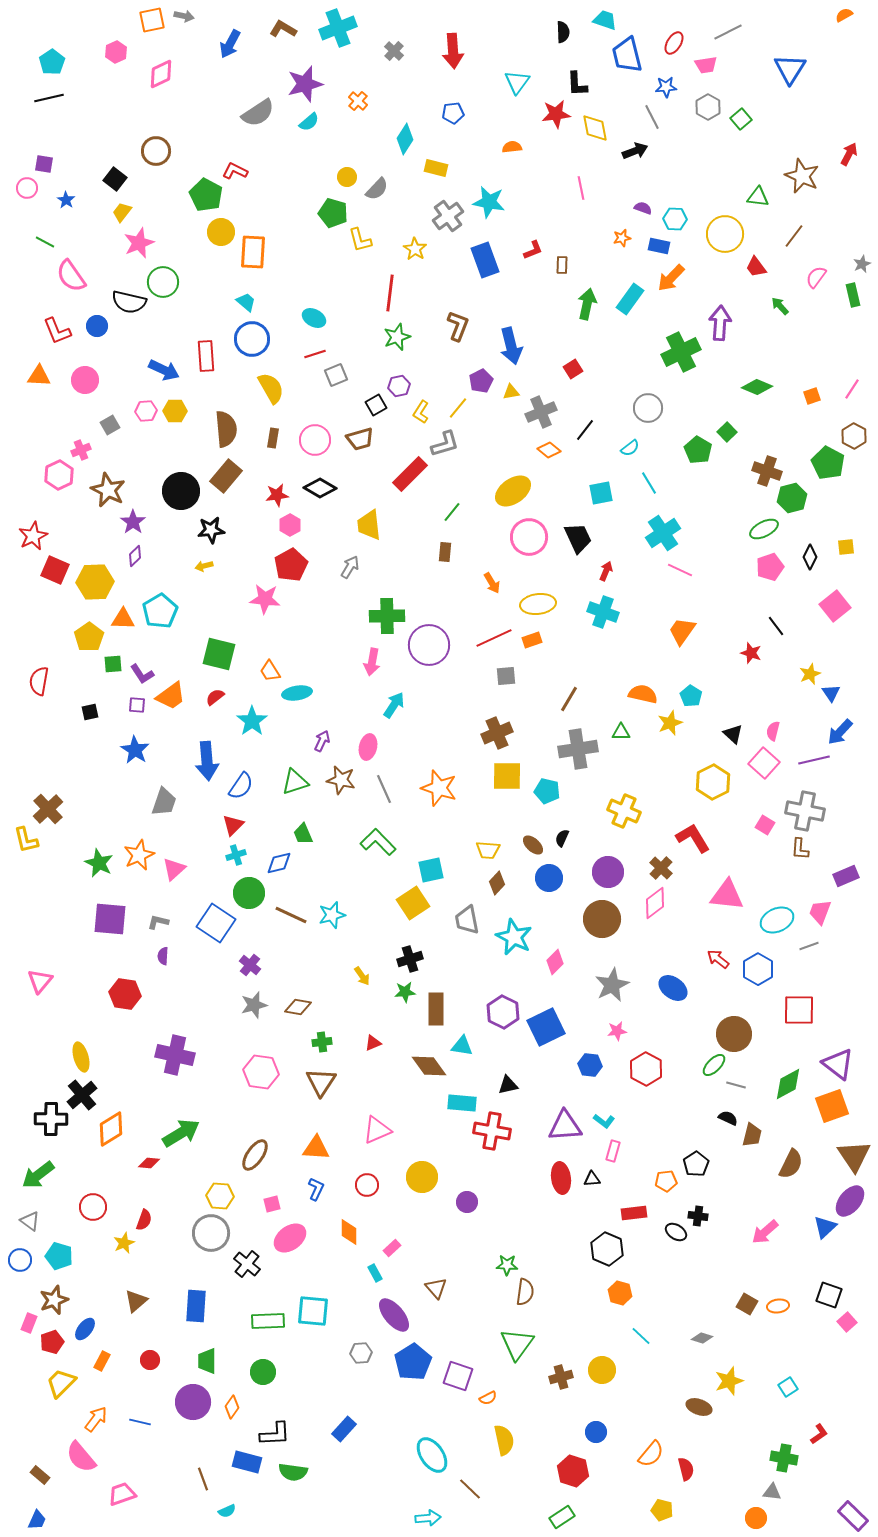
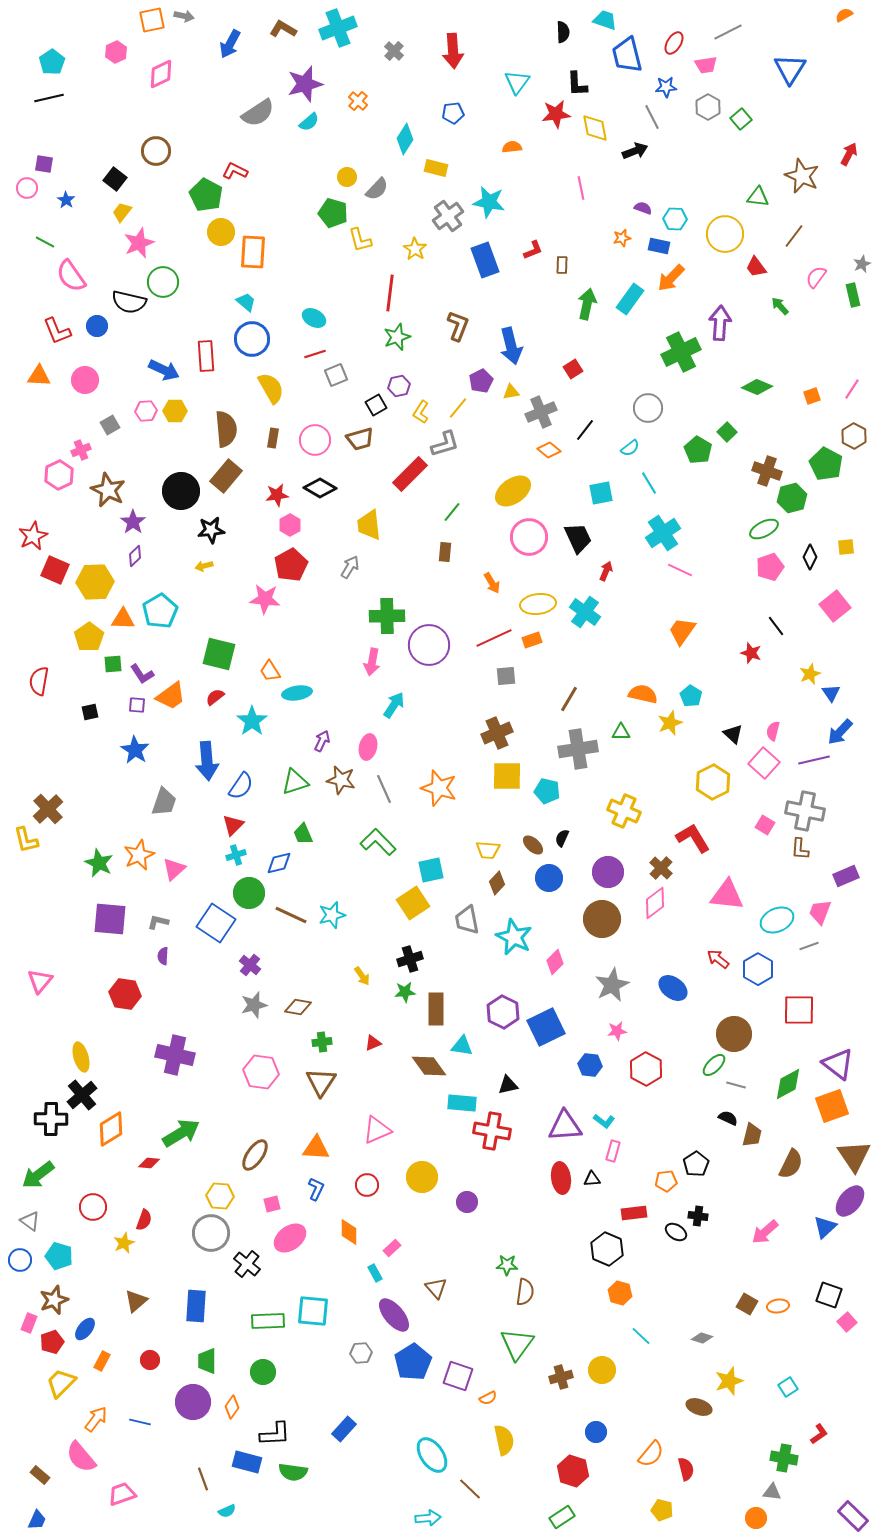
green pentagon at (828, 463): moved 2 px left, 1 px down
cyan cross at (603, 612): moved 18 px left; rotated 16 degrees clockwise
